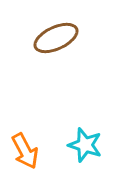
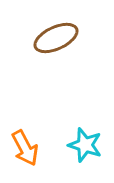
orange arrow: moved 3 px up
